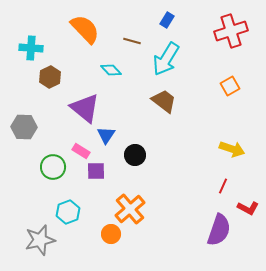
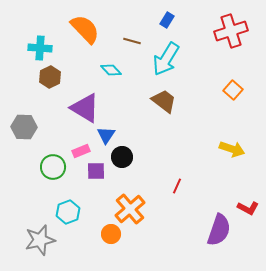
cyan cross: moved 9 px right
orange square: moved 3 px right, 4 px down; rotated 18 degrees counterclockwise
purple triangle: rotated 8 degrees counterclockwise
pink rectangle: rotated 54 degrees counterclockwise
black circle: moved 13 px left, 2 px down
red line: moved 46 px left
